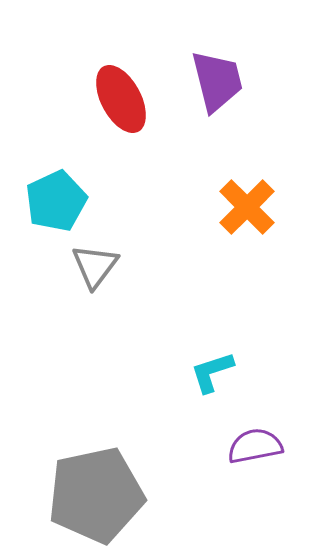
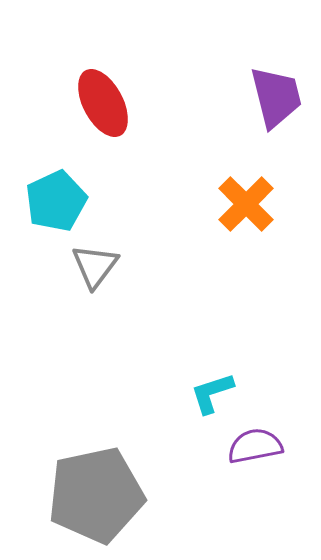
purple trapezoid: moved 59 px right, 16 px down
red ellipse: moved 18 px left, 4 px down
orange cross: moved 1 px left, 3 px up
cyan L-shape: moved 21 px down
